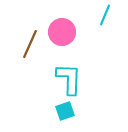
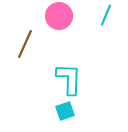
cyan line: moved 1 px right
pink circle: moved 3 px left, 16 px up
brown line: moved 5 px left
